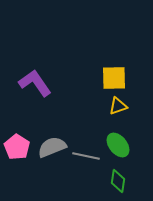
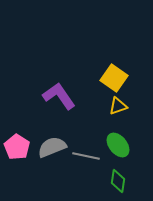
yellow square: rotated 36 degrees clockwise
purple L-shape: moved 24 px right, 13 px down
